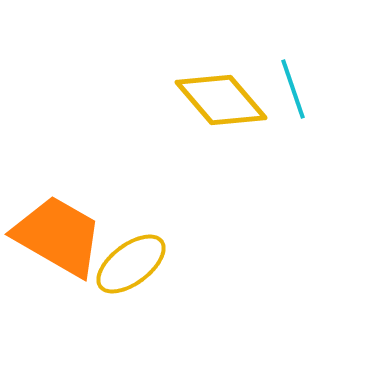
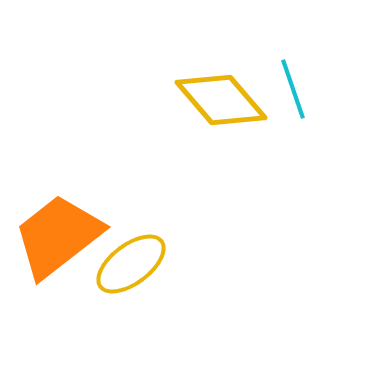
orange trapezoid: rotated 68 degrees counterclockwise
